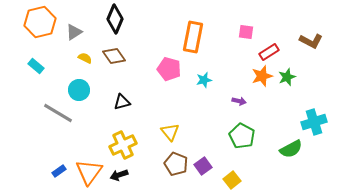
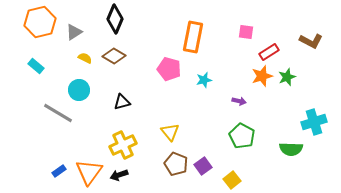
brown diamond: rotated 25 degrees counterclockwise
green semicircle: rotated 30 degrees clockwise
